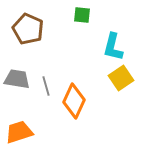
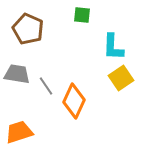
cyan L-shape: rotated 12 degrees counterclockwise
gray trapezoid: moved 5 px up
gray line: rotated 18 degrees counterclockwise
